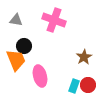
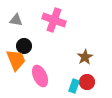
brown star: moved 1 px right
pink ellipse: rotated 10 degrees counterclockwise
red circle: moved 1 px left, 3 px up
